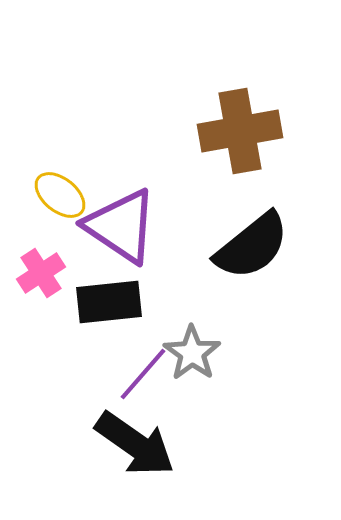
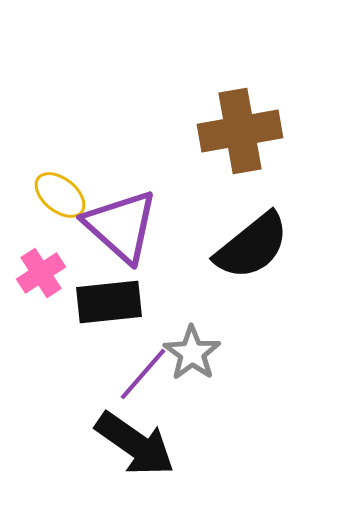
purple triangle: rotated 8 degrees clockwise
